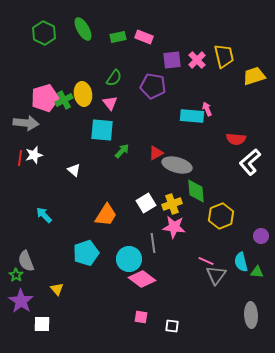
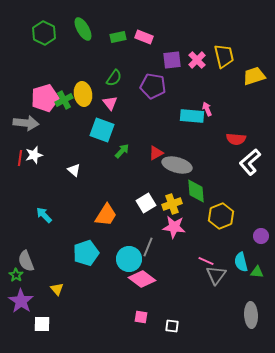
cyan square at (102, 130): rotated 15 degrees clockwise
gray line at (153, 243): moved 5 px left, 4 px down; rotated 30 degrees clockwise
